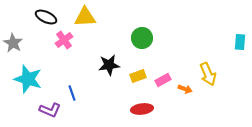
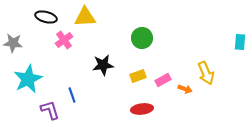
black ellipse: rotated 10 degrees counterclockwise
gray star: rotated 24 degrees counterclockwise
black star: moved 6 px left
yellow arrow: moved 2 px left, 1 px up
cyan star: rotated 28 degrees clockwise
blue line: moved 2 px down
purple L-shape: rotated 130 degrees counterclockwise
